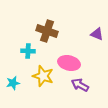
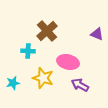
brown cross: rotated 30 degrees clockwise
pink ellipse: moved 1 px left, 1 px up
yellow star: moved 2 px down
